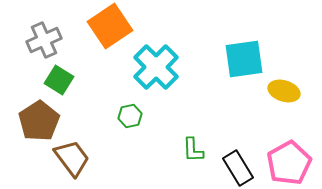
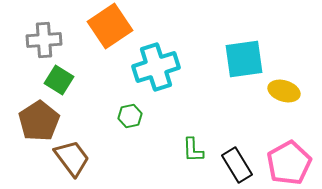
gray cross: rotated 20 degrees clockwise
cyan cross: rotated 27 degrees clockwise
black rectangle: moved 1 px left, 3 px up
